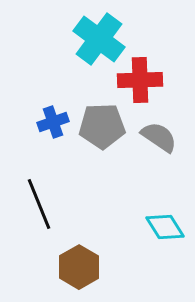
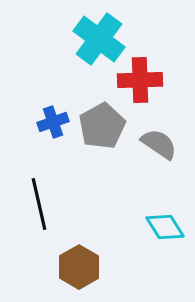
gray pentagon: rotated 27 degrees counterclockwise
gray semicircle: moved 7 px down
black line: rotated 9 degrees clockwise
